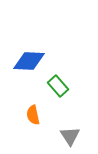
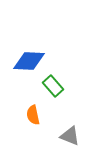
green rectangle: moved 5 px left
gray triangle: rotated 35 degrees counterclockwise
